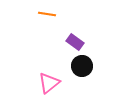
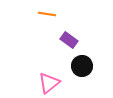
purple rectangle: moved 6 px left, 2 px up
